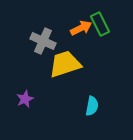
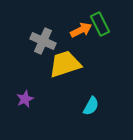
orange arrow: moved 2 px down
cyan semicircle: moved 1 px left; rotated 18 degrees clockwise
